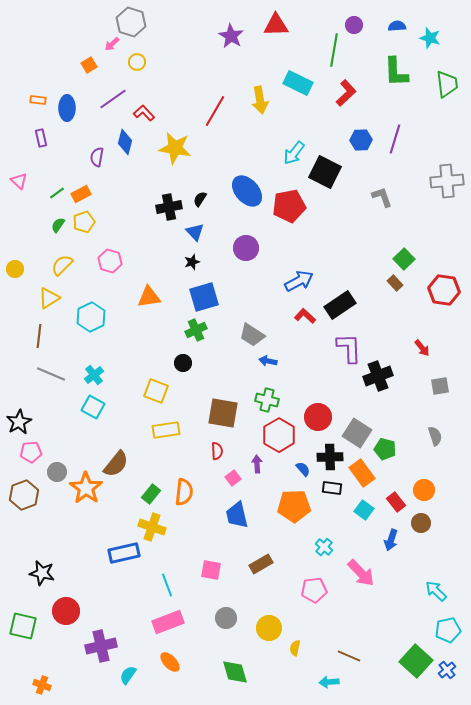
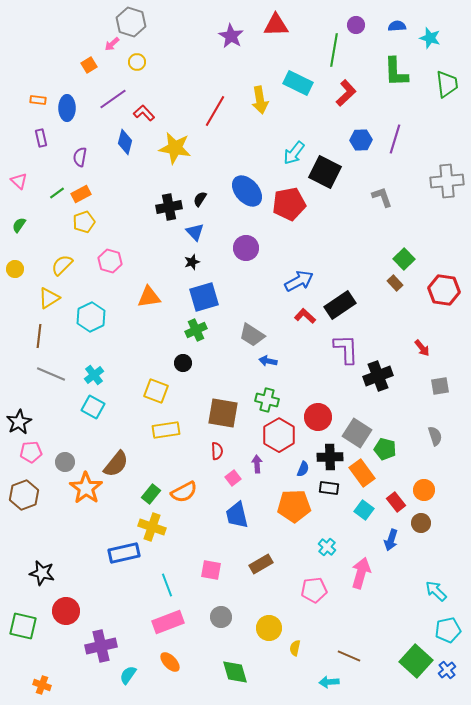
purple circle at (354, 25): moved 2 px right
purple semicircle at (97, 157): moved 17 px left
red pentagon at (289, 206): moved 2 px up
green semicircle at (58, 225): moved 39 px left
purple L-shape at (349, 348): moved 3 px left, 1 px down
blue semicircle at (303, 469): rotated 63 degrees clockwise
gray circle at (57, 472): moved 8 px right, 10 px up
black rectangle at (332, 488): moved 3 px left
orange semicircle at (184, 492): rotated 56 degrees clockwise
cyan cross at (324, 547): moved 3 px right
pink arrow at (361, 573): rotated 120 degrees counterclockwise
gray circle at (226, 618): moved 5 px left, 1 px up
